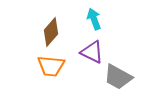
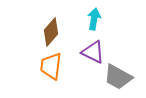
cyan arrow: rotated 30 degrees clockwise
purple triangle: moved 1 px right
orange trapezoid: rotated 92 degrees clockwise
